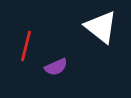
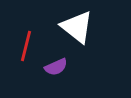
white triangle: moved 24 px left
